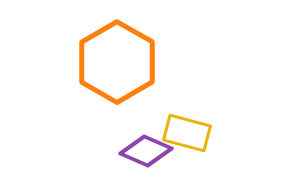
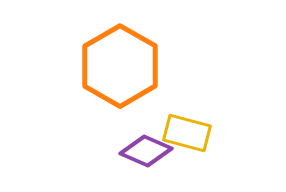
orange hexagon: moved 3 px right, 4 px down
